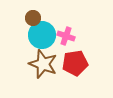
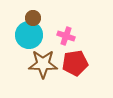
cyan circle: moved 13 px left
brown star: rotated 20 degrees counterclockwise
